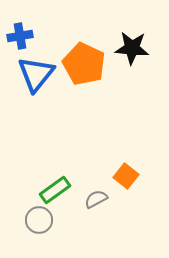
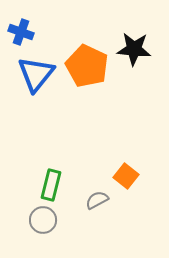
blue cross: moved 1 px right, 4 px up; rotated 30 degrees clockwise
black star: moved 2 px right, 1 px down
orange pentagon: moved 3 px right, 2 px down
green rectangle: moved 4 px left, 5 px up; rotated 40 degrees counterclockwise
gray semicircle: moved 1 px right, 1 px down
gray circle: moved 4 px right
